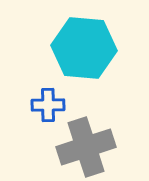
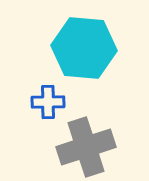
blue cross: moved 3 px up
